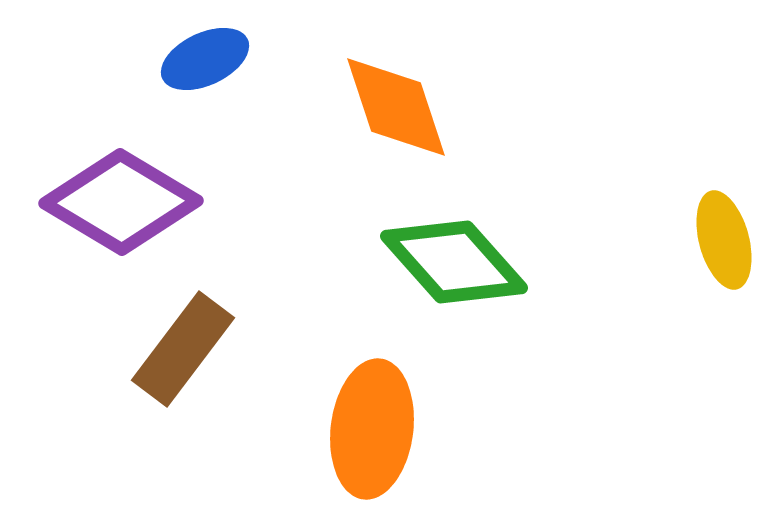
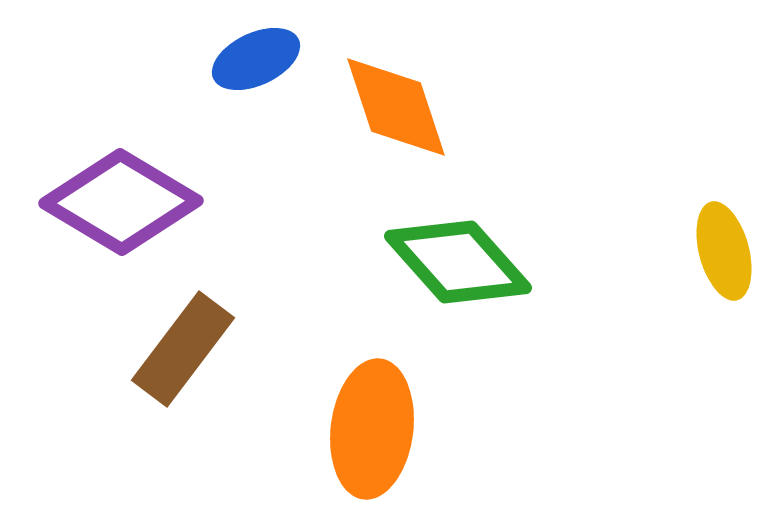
blue ellipse: moved 51 px right
yellow ellipse: moved 11 px down
green diamond: moved 4 px right
